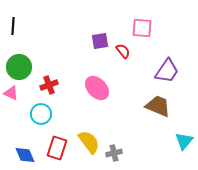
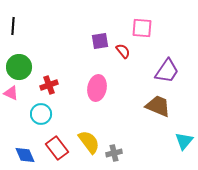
pink ellipse: rotated 55 degrees clockwise
red rectangle: rotated 55 degrees counterclockwise
